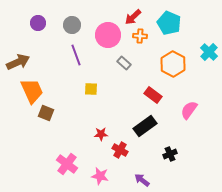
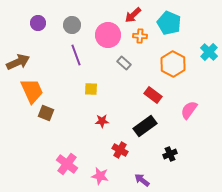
red arrow: moved 2 px up
red star: moved 1 px right, 13 px up
